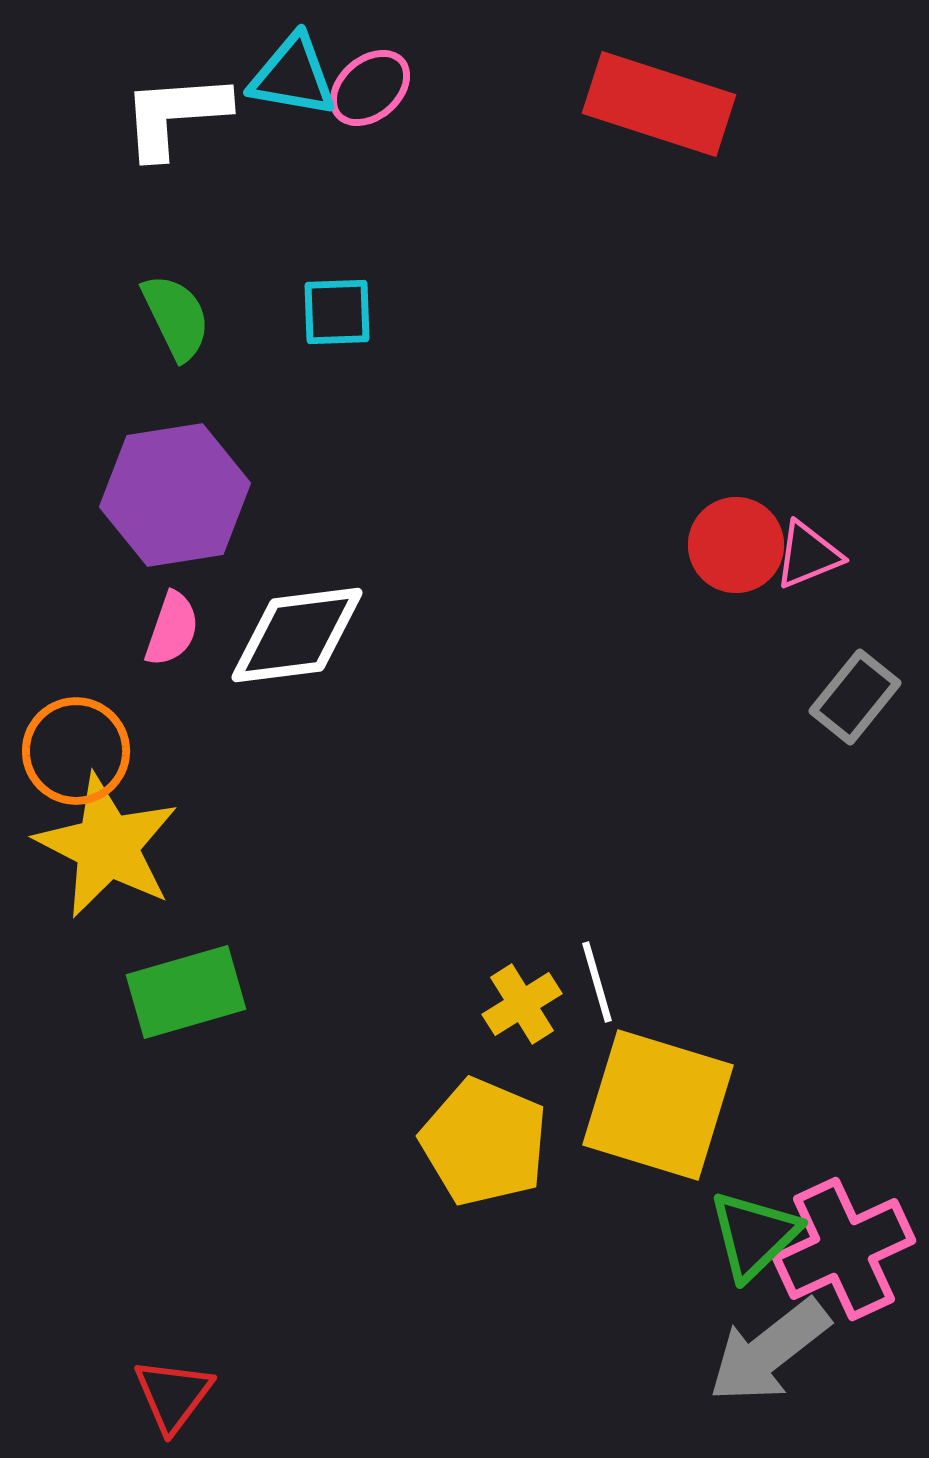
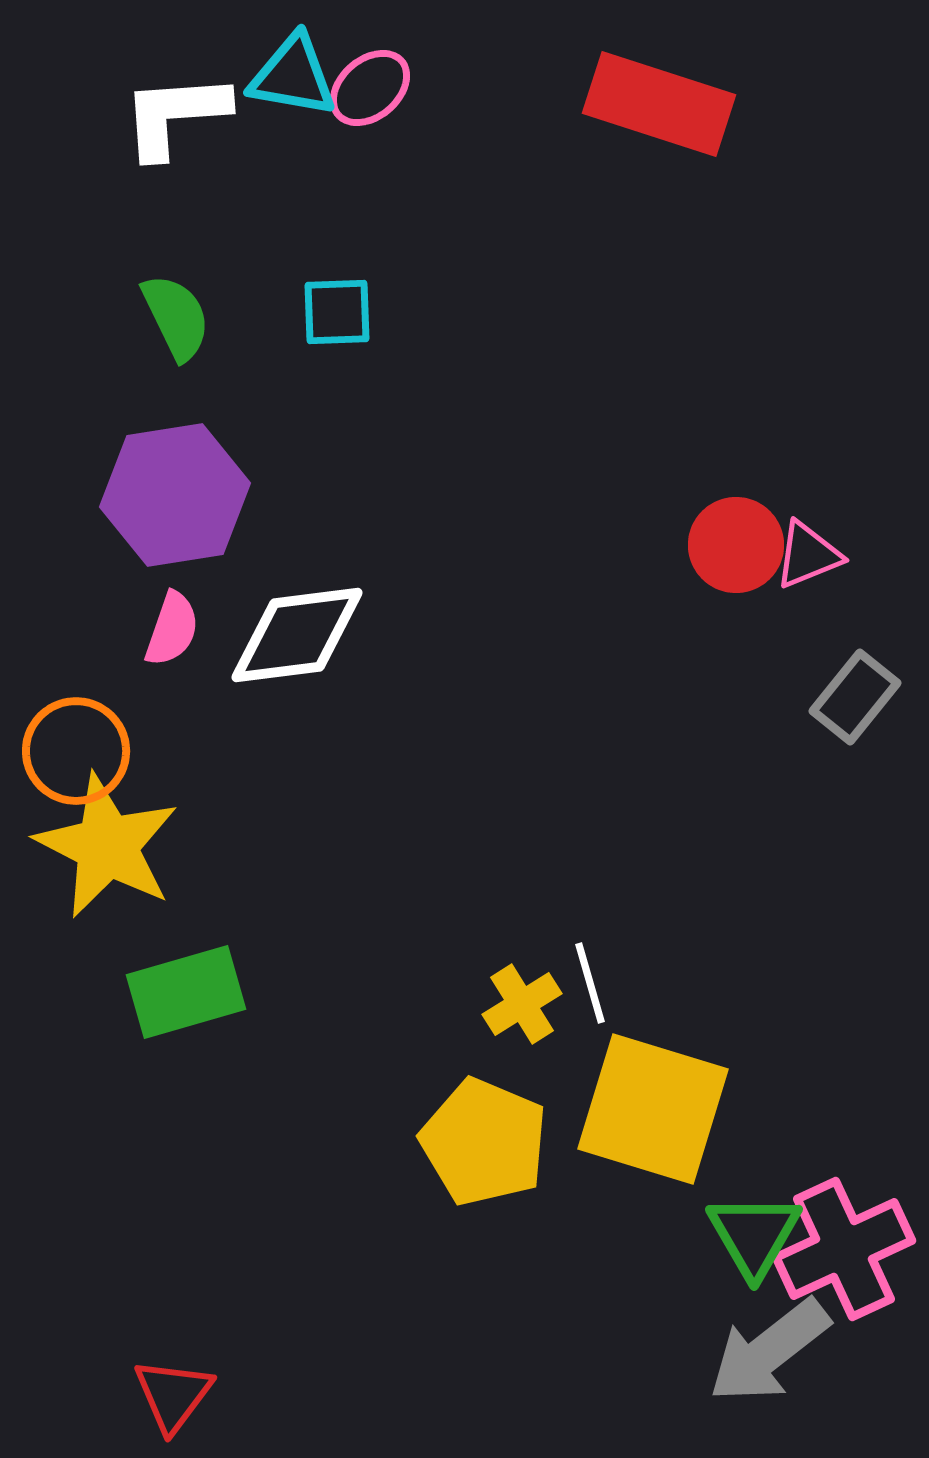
white line: moved 7 px left, 1 px down
yellow square: moved 5 px left, 4 px down
green triangle: rotated 16 degrees counterclockwise
